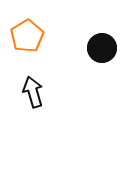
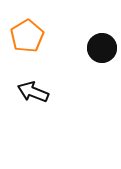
black arrow: rotated 52 degrees counterclockwise
